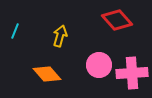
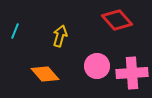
pink circle: moved 2 px left, 1 px down
orange diamond: moved 2 px left
